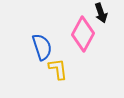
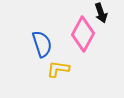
blue semicircle: moved 3 px up
yellow L-shape: rotated 75 degrees counterclockwise
